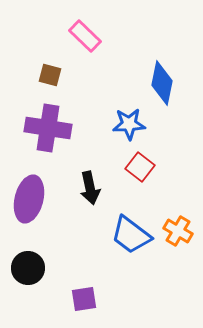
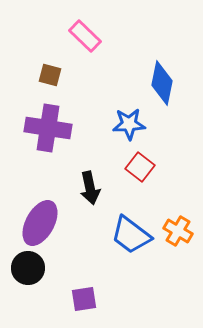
purple ellipse: moved 11 px right, 24 px down; rotated 15 degrees clockwise
